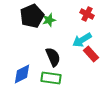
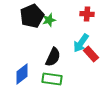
red cross: rotated 24 degrees counterclockwise
cyan arrow: moved 1 px left, 3 px down; rotated 24 degrees counterclockwise
black semicircle: rotated 48 degrees clockwise
blue diamond: rotated 10 degrees counterclockwise
green rectangle: moved 1 px right, 1 px down
